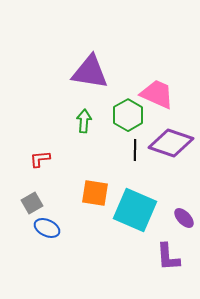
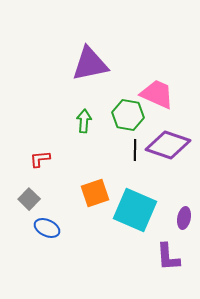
purple triangle: moved 8 px up; rotated 21 degrees counterclockwise
green hexagon: rotated 20 degrees counterclockwise
purple diamond: moved 3 px left, 2 px down
orange square: rotated 28 degrees counterclockwise
gray square: moved 3 px left, 4 px up; rotated 15 degrees counterclockwise
purple ellipse: rotated 55 degrees clockwise
